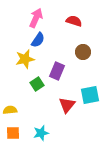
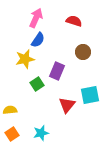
orange square: moved 1 px left, 1 px down; rotated 32 degrees counterclockwise
